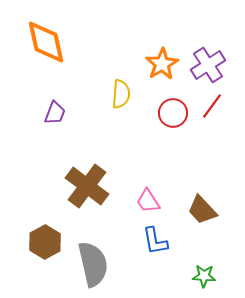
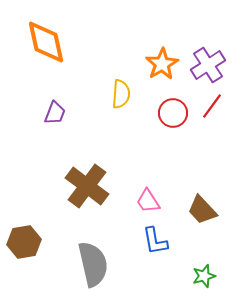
brown hexagon: moved 21 px left; rotated 20 degrees clockwise
green star: rotated 20 degrees counterclockwise
